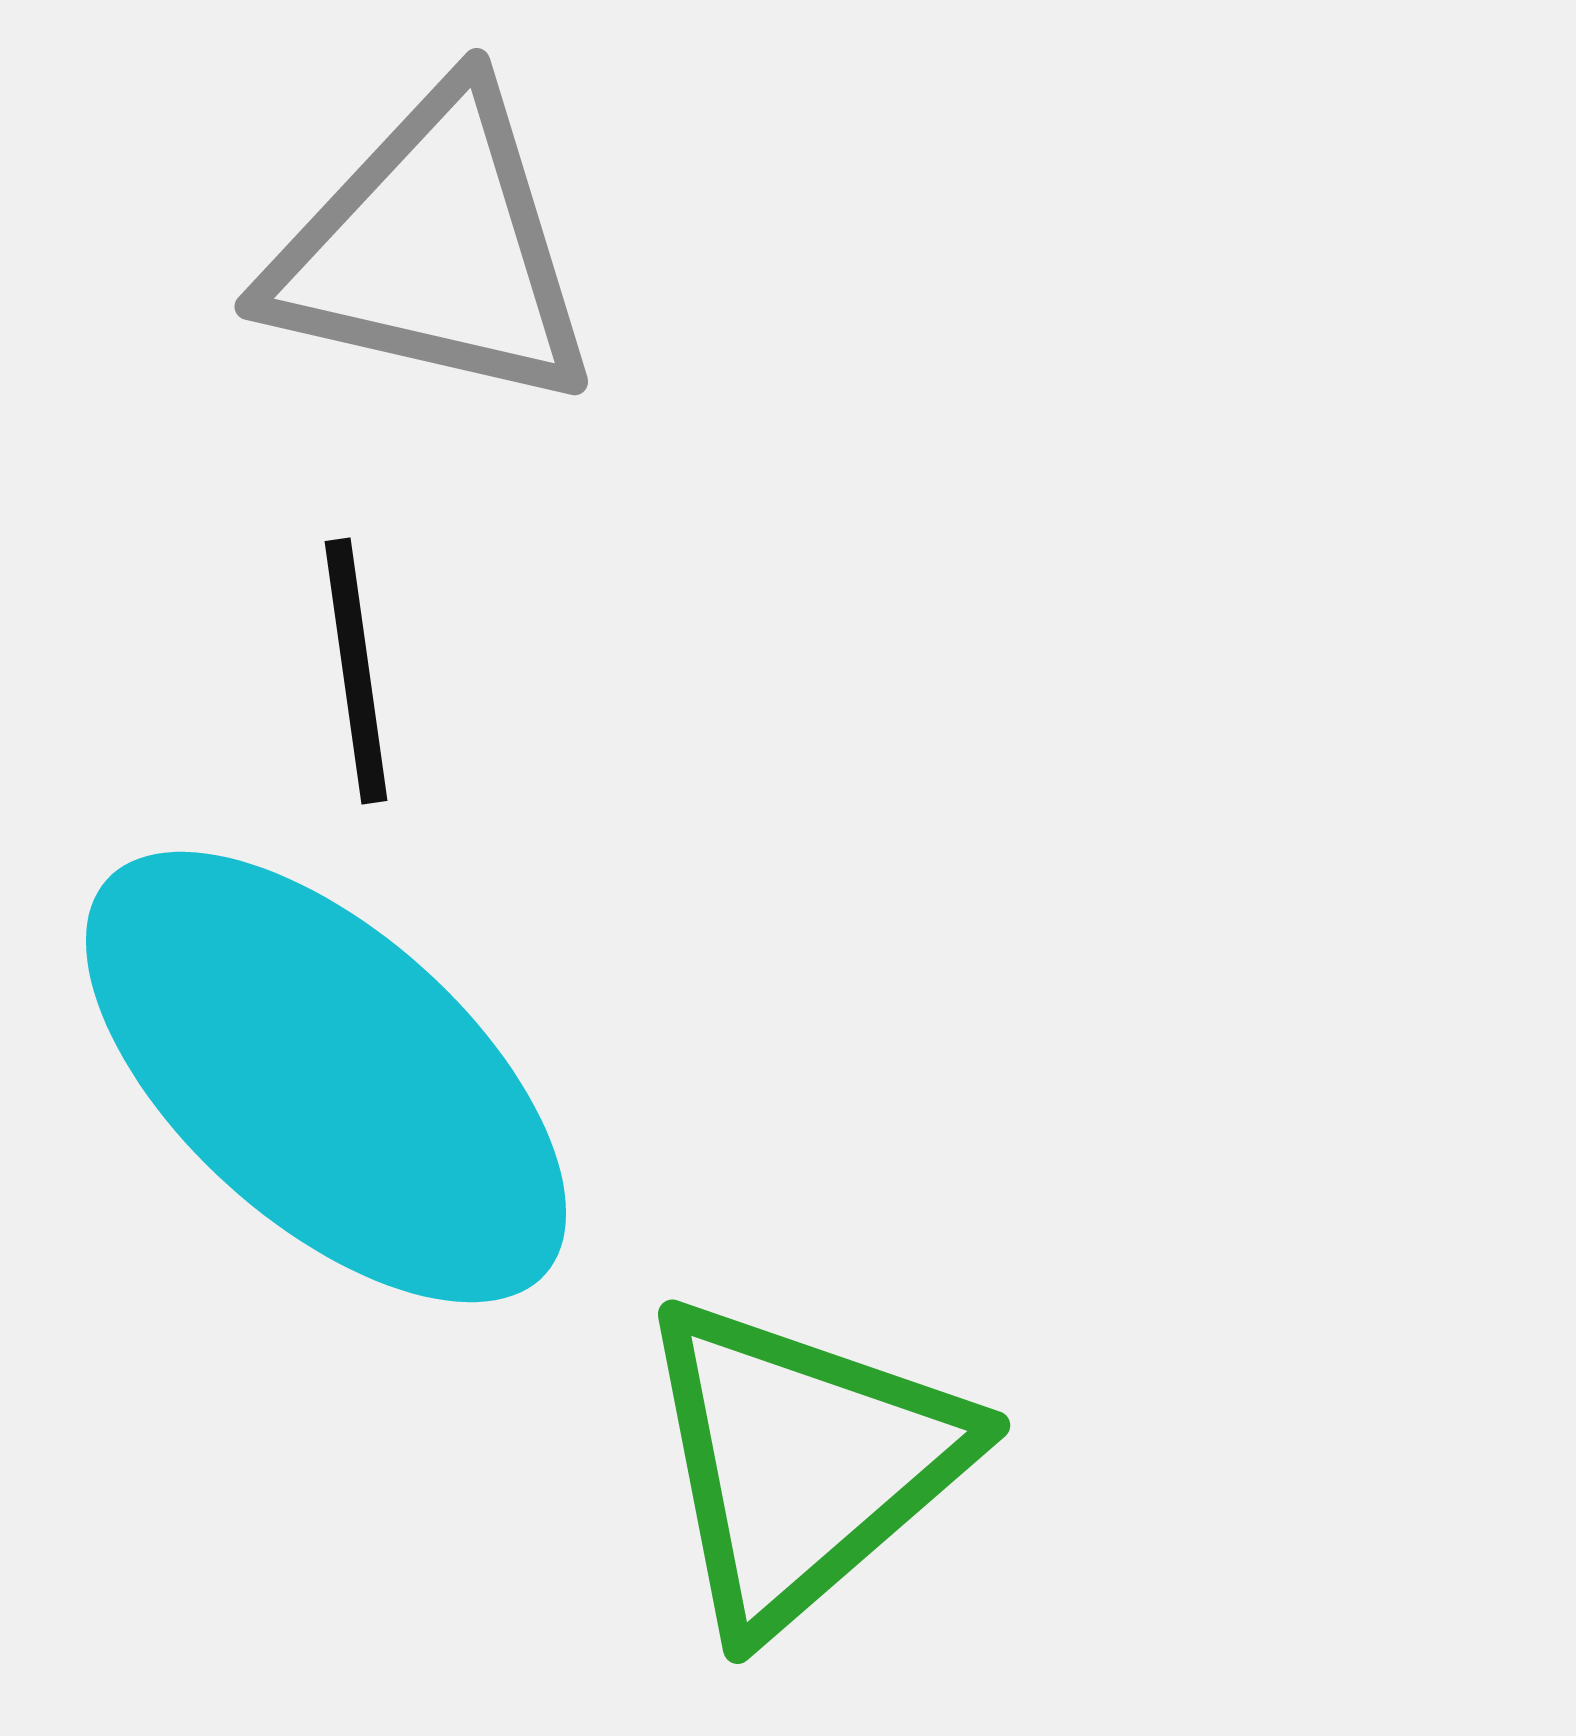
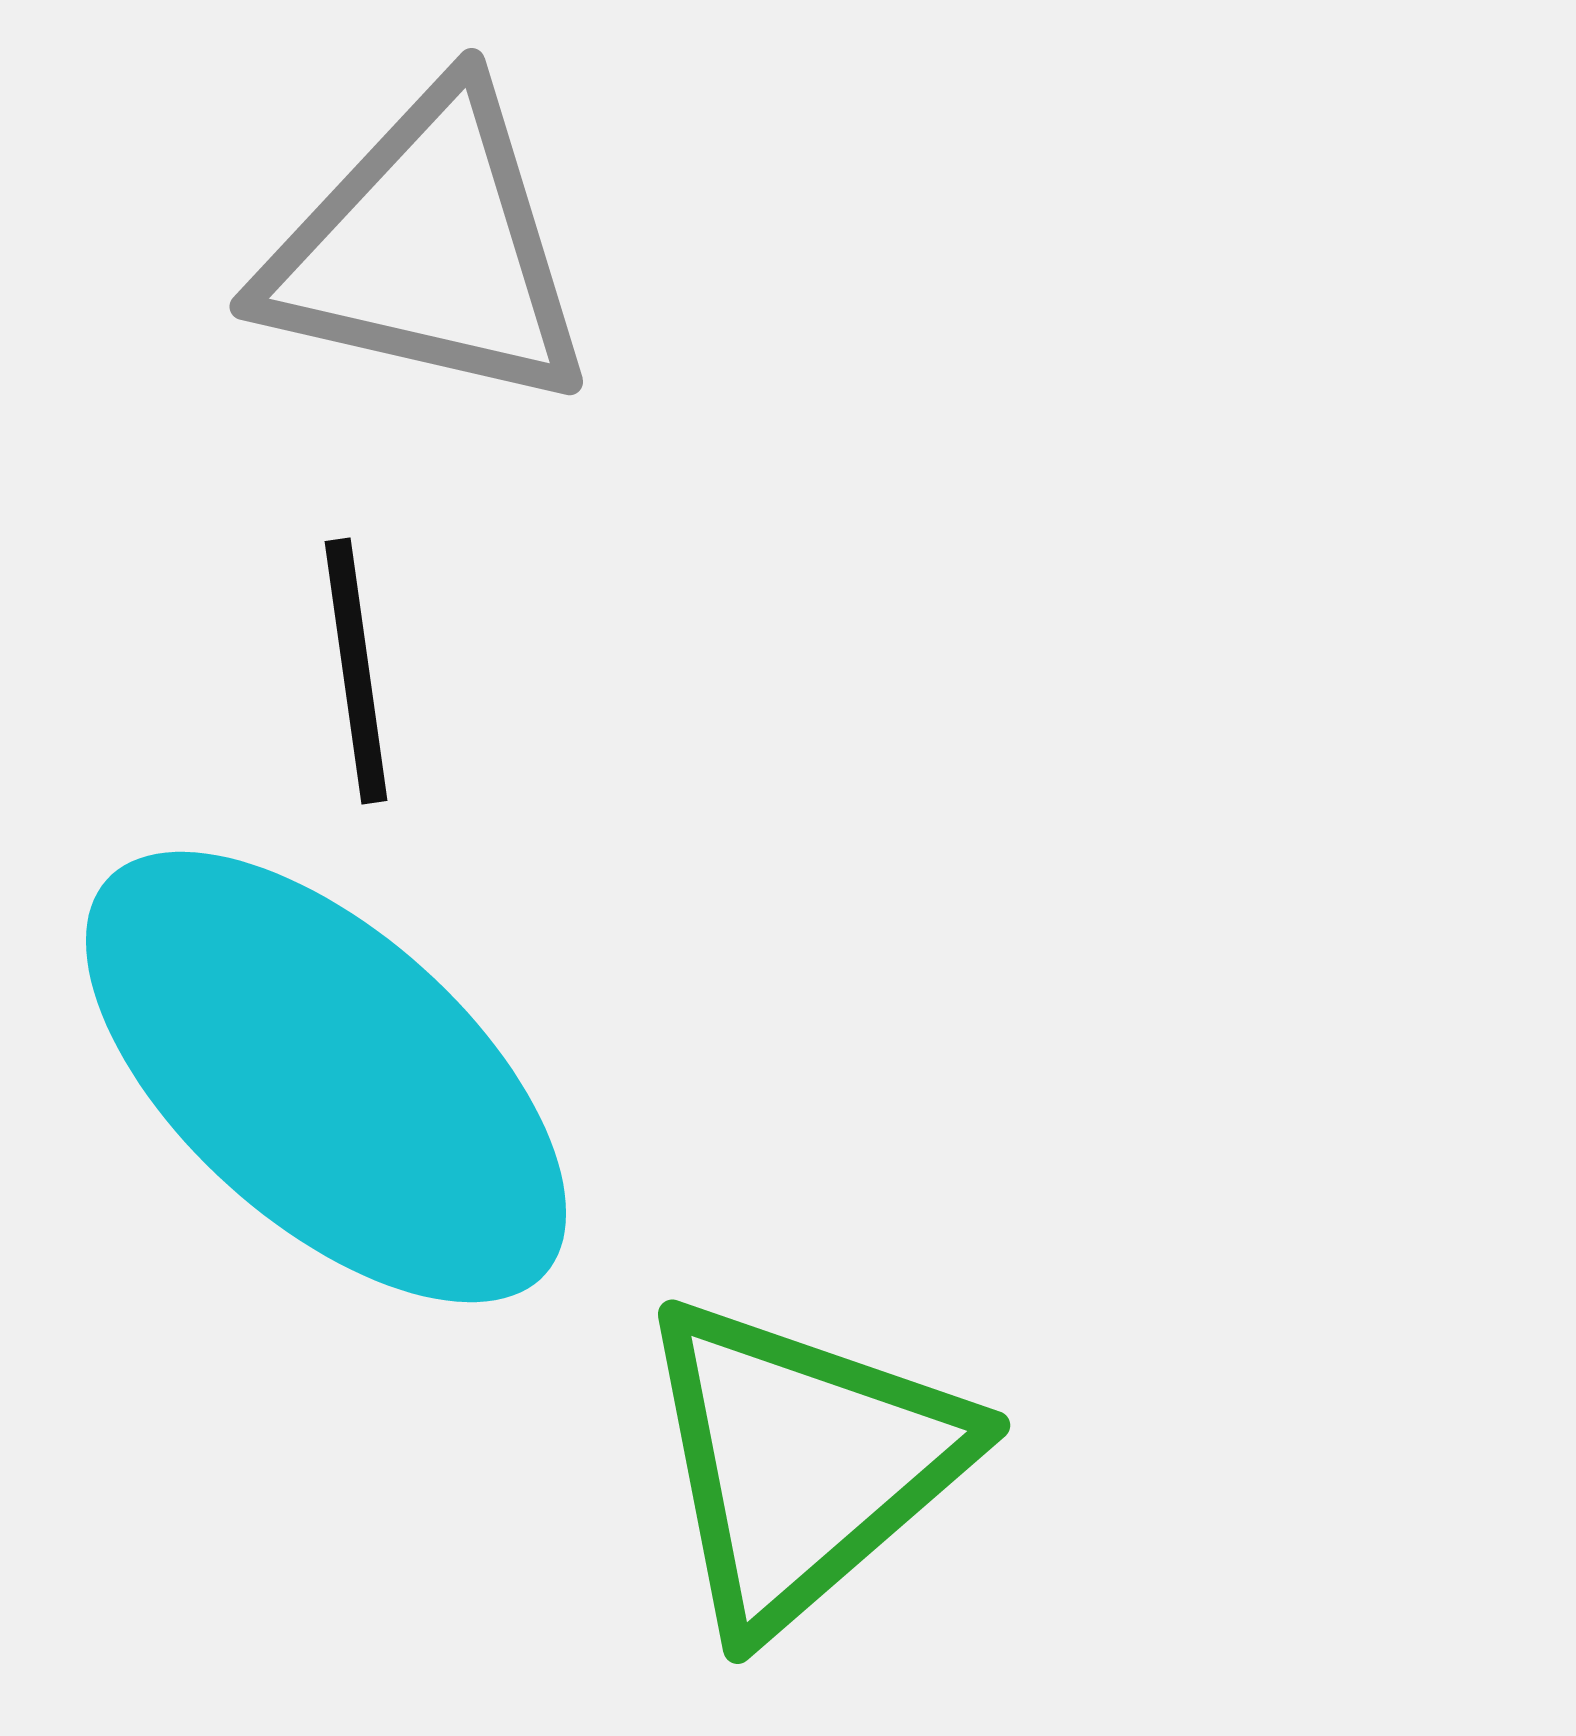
gray triangle: moved 5 px left
